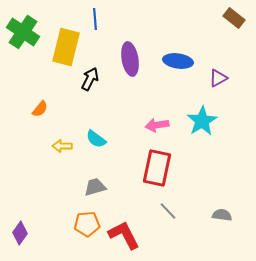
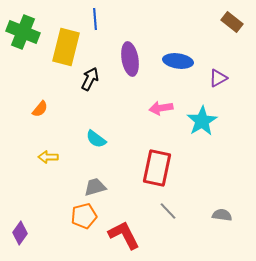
brown rectangle: moved 2 px left, 4 px down
green cross: rotated 12 degrees counterclockwise
pink arrow: moved 4 px right, 17 px up
yellow arrow: moved 14 px left, 11 px down
orange pentagon: moved 3 px left, 8 px up; rotated 10 degrees counterclockwise
